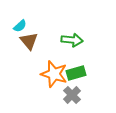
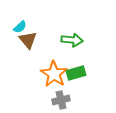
cyan semicircle: moved 1 px down
brown triangle: moved 1 px left, 1 px up
orange star: rotated 16 degrees clockwise
gray cross: moved 11 px left, 5 px down; rotated 30 degrees clockwise
